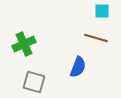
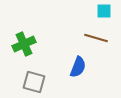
cyan square: moved 2 px right
